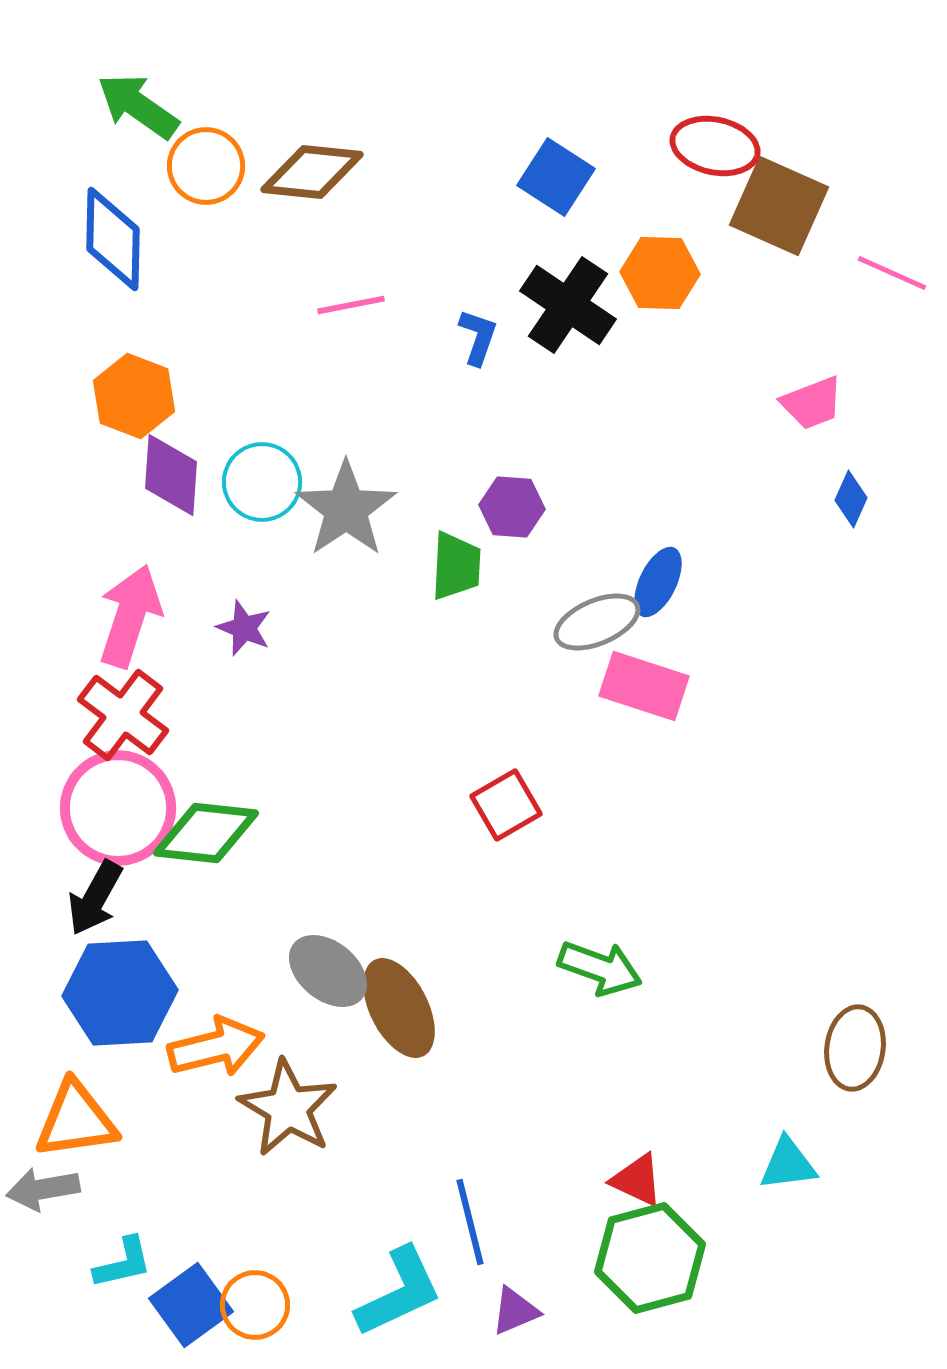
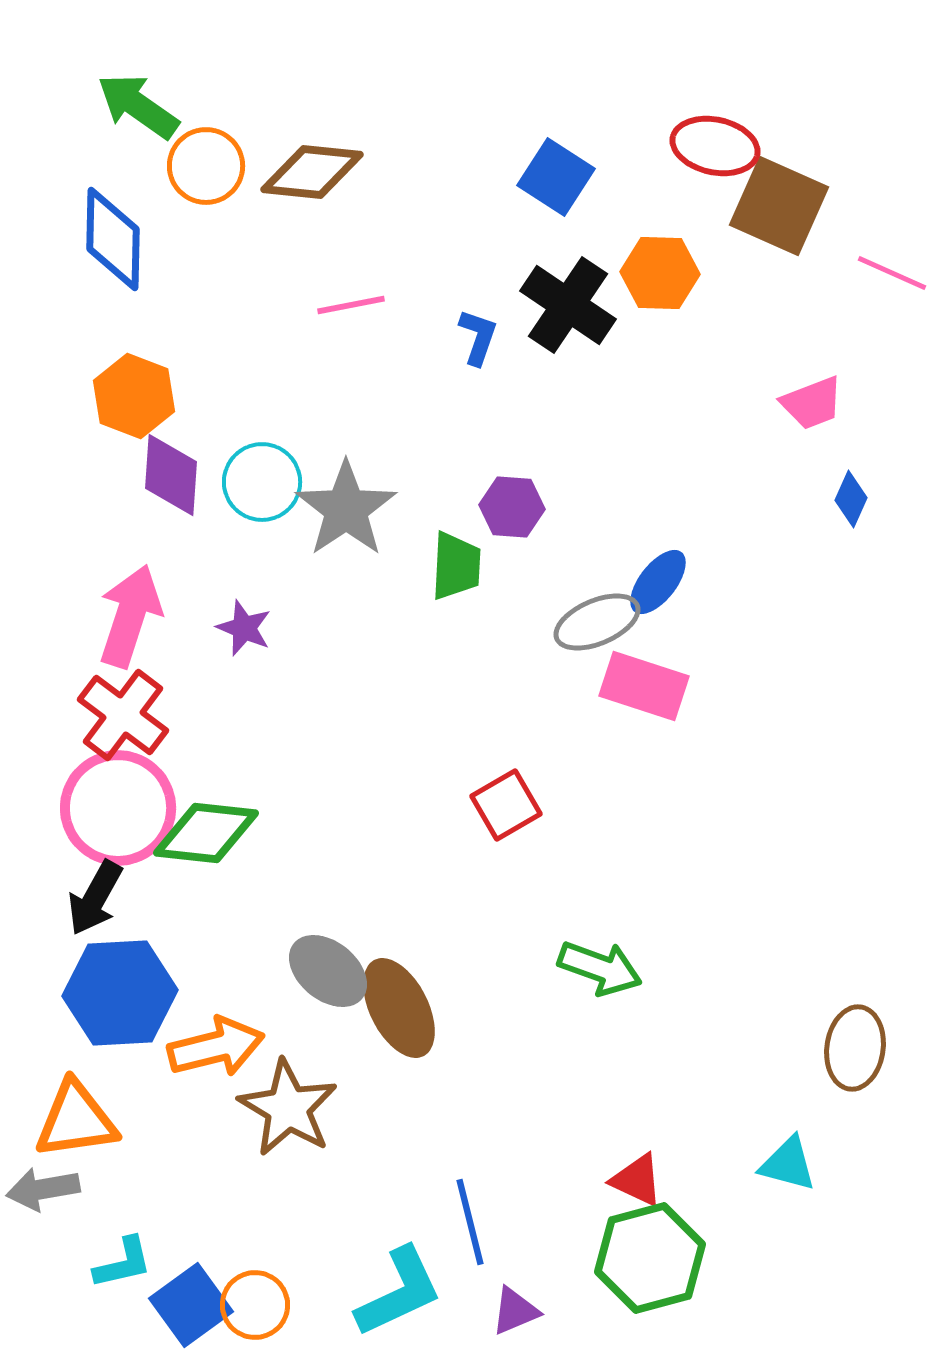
blue ellipse at (658, 582): rotated 12 degrees clockwise
cyan triangle at (788, 1164): rotated 22 degrees clockwise
